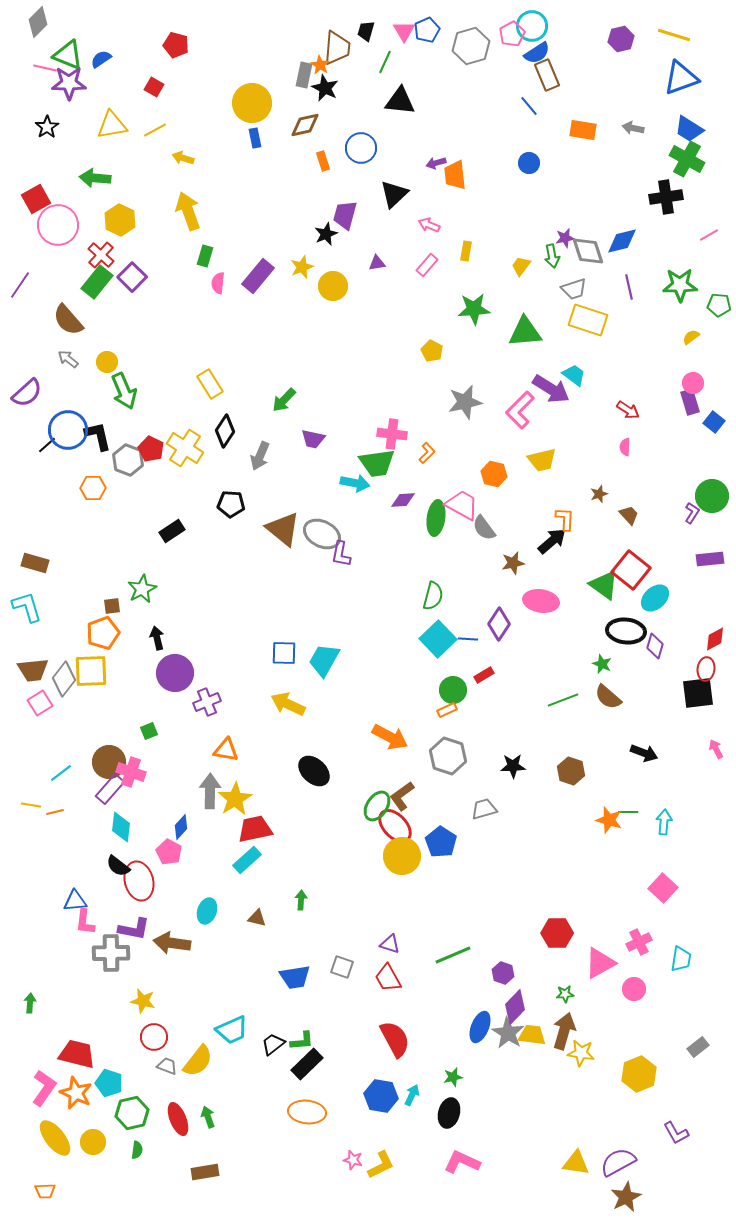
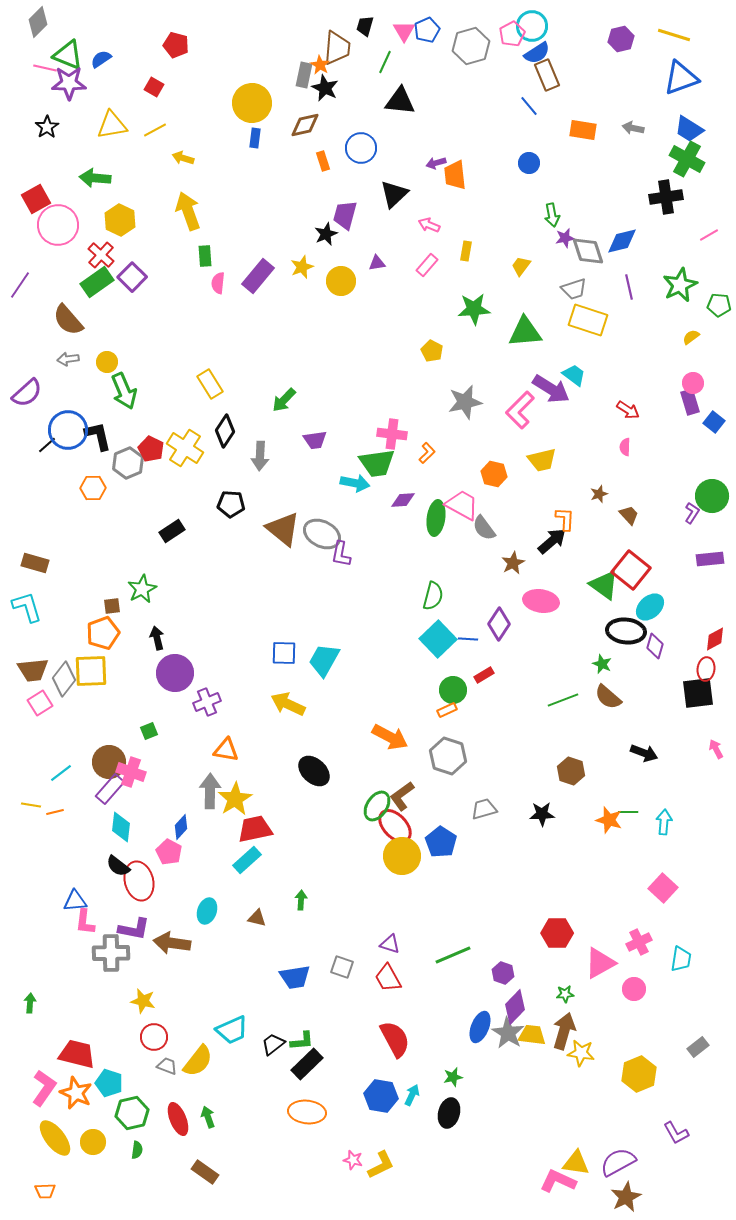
black trapezoid at (366, 31): moved 1 px left, 5 px up
blue rectangle at (255, 138): rotated 18 degrees clockwise
green rectangle at (205, 256): rotated 20 degrees counterclockwise
green arrow at (552, 256): moved 41 px up
green rectangle at (97, 282): rotated 16 degrees clockwise
green star at (680, 285): rotated 24 degrees counterclockwise
yellow circle at (333, 286): moved 8 px right, 5 px up
gray arrow at (68, 359): rotated 45 degrees counterclockwise
purple trapezoid at (313, 439): moved 2 px right, 1 px down; rotated 20 degrees counterclockwise
gray arrow at (260, 456): rotated 20 degrees counterclockwise
gray hexagon at (128, 460): moved 3 px down; rotated 16 degrees clockwise
brown star at (513, 563): rotated 15 degrees counterclockwise
cyan ellipse at (655, 598): moved 5 px left, 9 px down
black star at (513, 766): moved 29 px right, 48 px down
pink L-shape at (462, 1162): moved 96 px right, 19 px down
brown rectangle at (205, 1172): rotated 44 degrees clockwise
